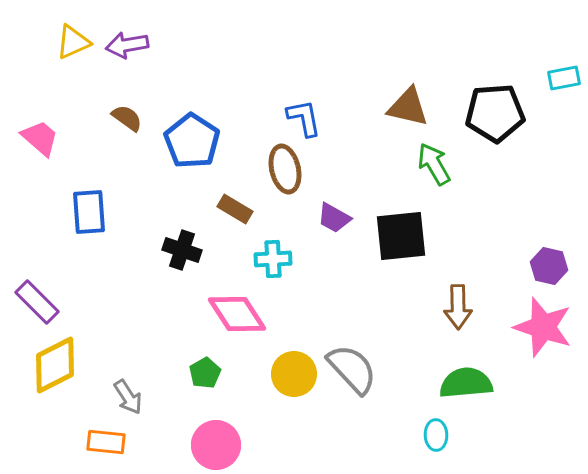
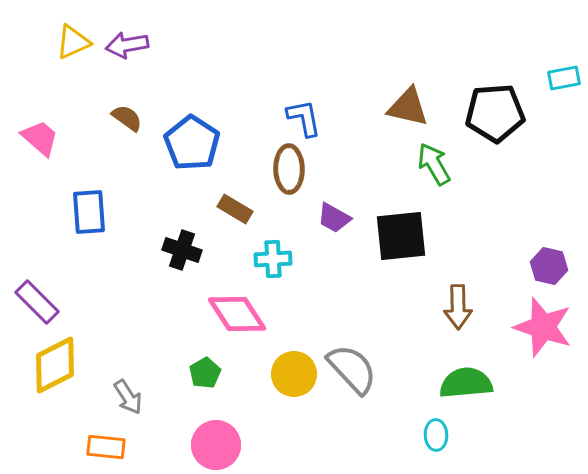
blue pentagon: moved 2 px down
brown ellipse: moved 4 px right; rotated 12 degrees clockwise
orange rectangle: moved 5 px down
